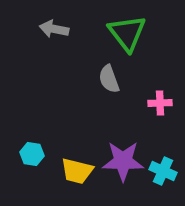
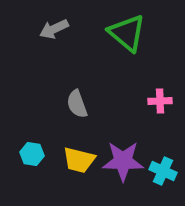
gray arrow: rotated 36 degrees counterclockwise
green triangle: rotated 12 degrees counterclockwise
gray semicircle: moved 32 px left, 25 px down
pink cross: moved 2 px up
yellow trapezoid: moved 2 px right, 11 px up
